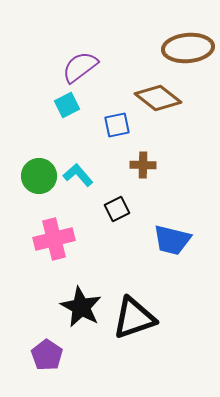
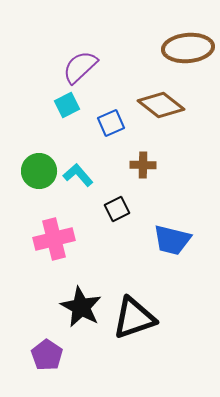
purple semicircle: rotated 6 degrees counterclockwise
brown diamond: moved 3 px right, 7 px down
blue square: moved 6 px left, 2 px up; rotated 12 degrees counterclockwise
green circle: moved 5 px up
